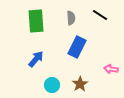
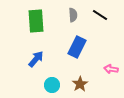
gray semicircle: moved 2 px right, 3 px up
